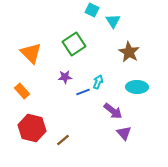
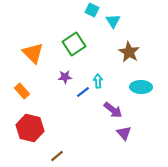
orange triangle: moved 2 px right
cyan arrow: moved 1 px up; rotated 24 degrees counterclockwise
cyan ellipse: moved 4 px right
blue line: rotated 16 degrees counterclockwise
purple arrow: moved 1 px up
red hexagon: moved 2 px left
brown line: moved 6 px left, 16 px down
